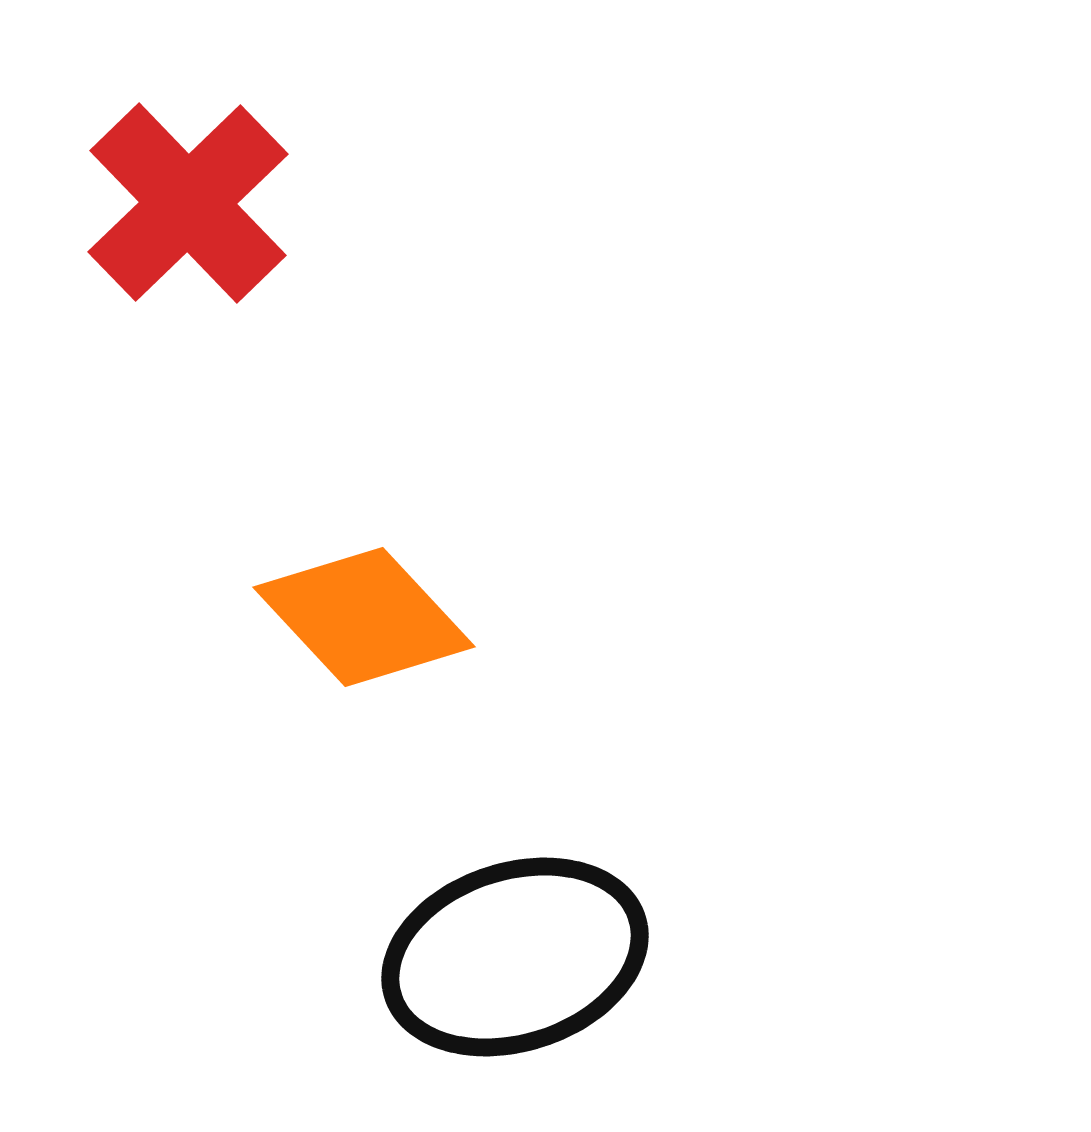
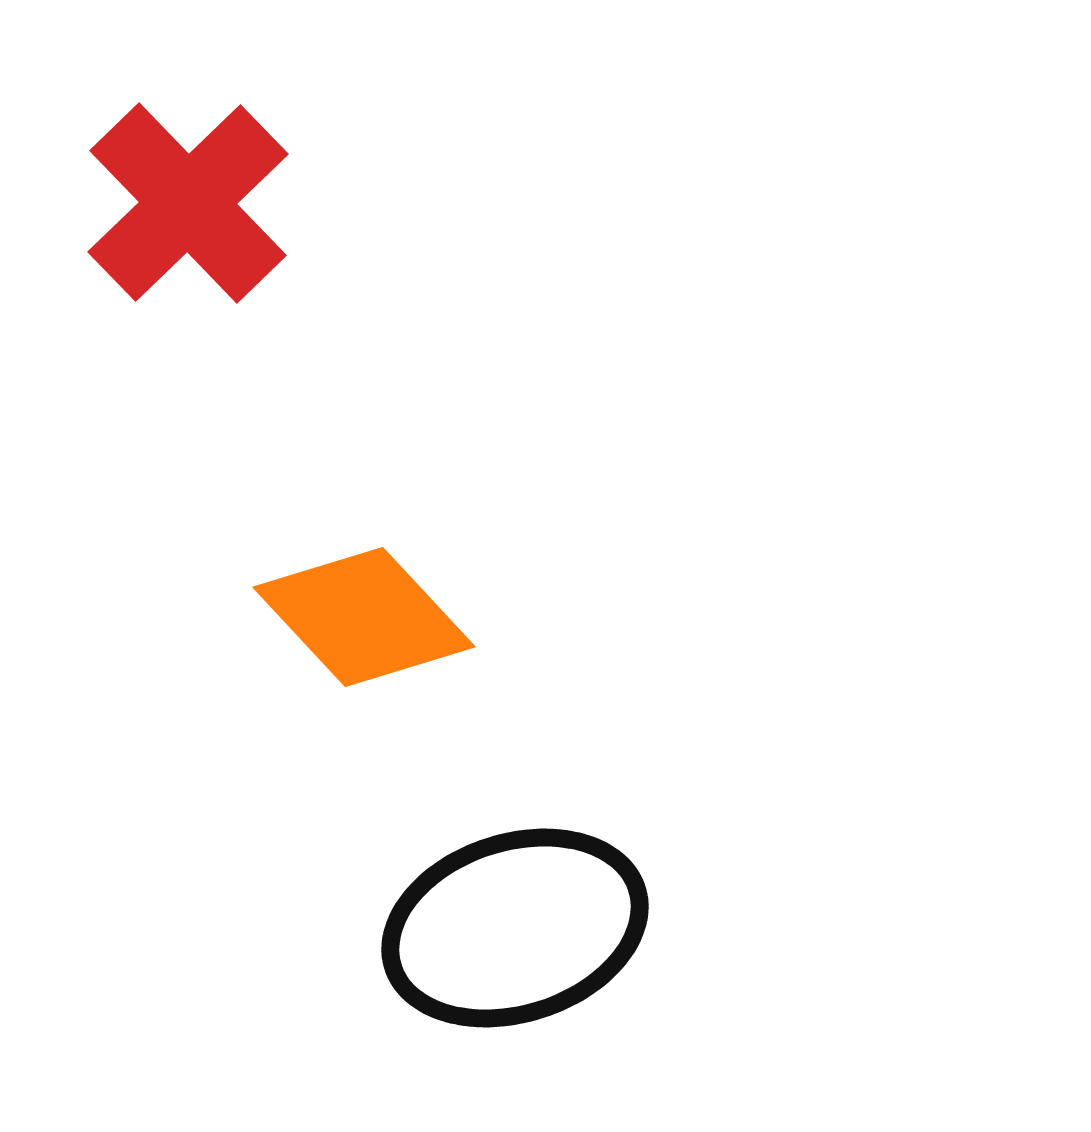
black ellipse: moved 29 px up
